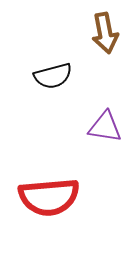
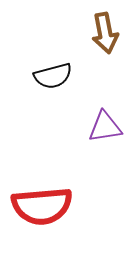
purple triangle: rotated 18 degrees counterclockwise
red semicircle: moved 7 px left, 9 px down
